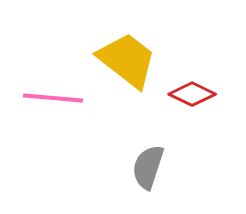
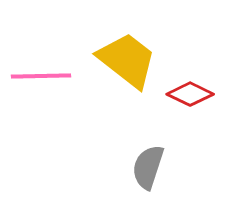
red diamond: moved 2 px left
pink line: moved 12 px left, 22 px up; rotated 6 degrees counterclockwise
